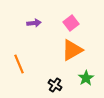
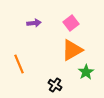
green star: moved 6 px up
